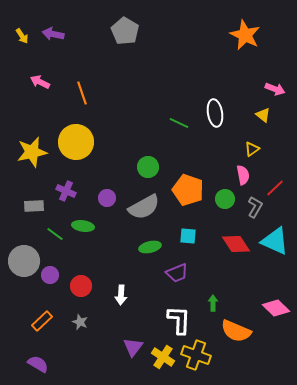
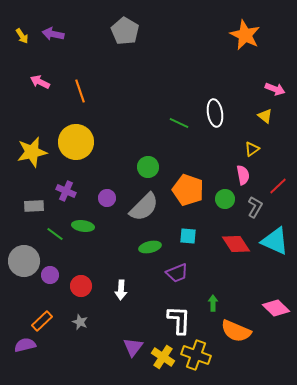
orange line at (82, 93): moved 2 px left, 2 px up
yellow triangle at (263, 115): moved 2 px right, 1 px down
red line at (275, 188): moved 3 px right, 2 px up
gray semicircle at (144, 207): rotated 16 degrees counterclockwise
white arrow at (121, 295): moved 5 px up
purple semicircle at (38, 364): moved 13 px left, 19 px up; rotated 45 degrees counterclockwise
